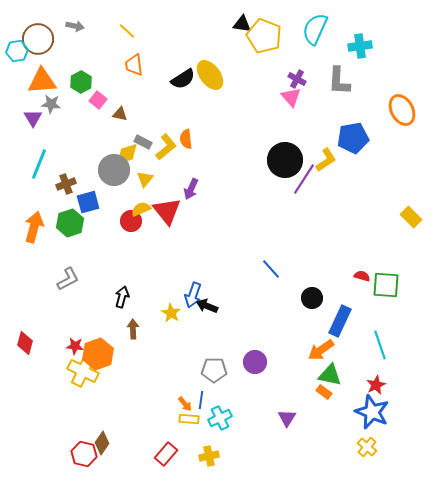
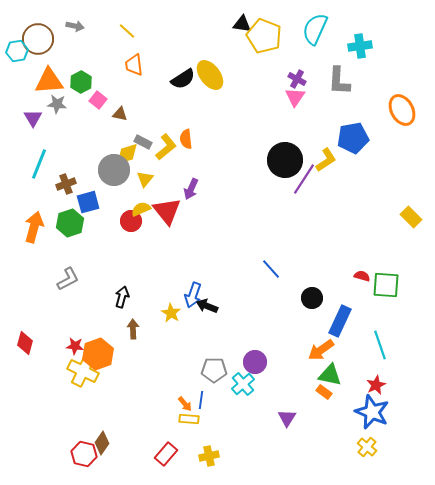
orange triangle at (42, 81): moved 7 px right
pink triangle at (291, 97): moved 4 px right; rotated 15 degrees clockwise
gray star at (51, 104): moved 6 px right
cyan cross at (220, 418): moved 23 px right, 34 px up; rotated 15 degrees counterclockwise
